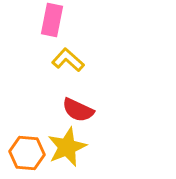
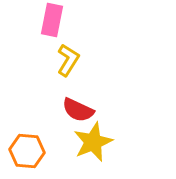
yellow L-shape: rotated 80 degrees clockwise
yellow star: moved 26 px right, 5 px up
orange hexagon: moved 2 px up
